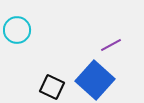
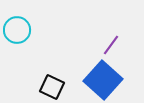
purple line: rotated 25 degrees counterclockwise
blue square: moved 8 px right
